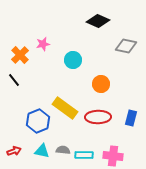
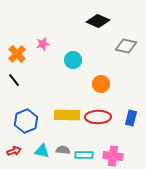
orange cross: moved 3 px left, 1 px up
yellow rectangle: moved 2 px right, 7 px down; rotated 35 degrees counterclockwise
blue hexagon: moved 12 px left
